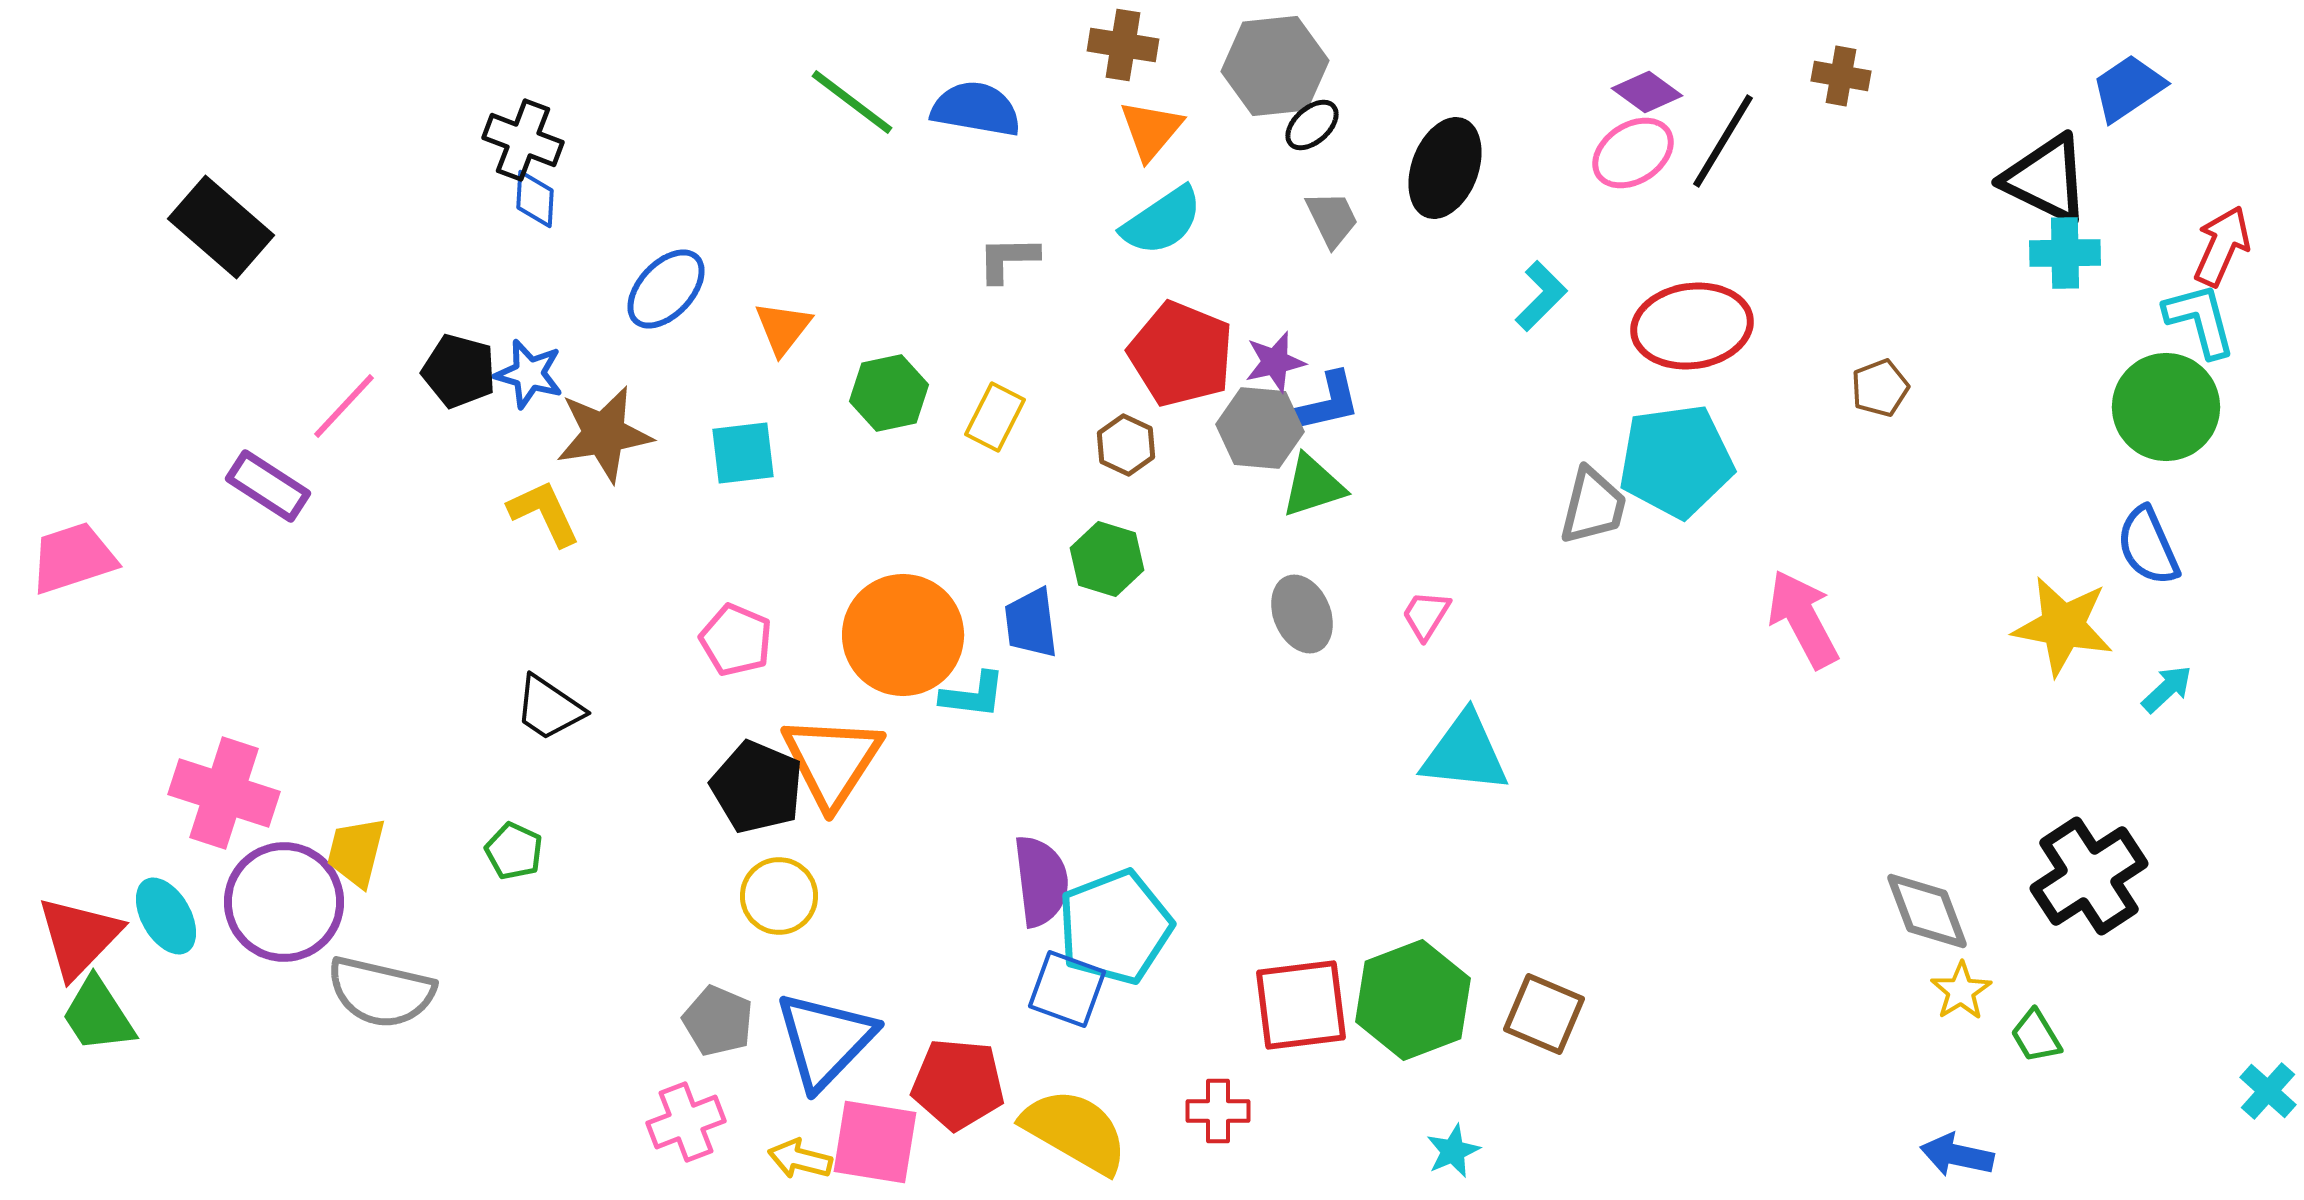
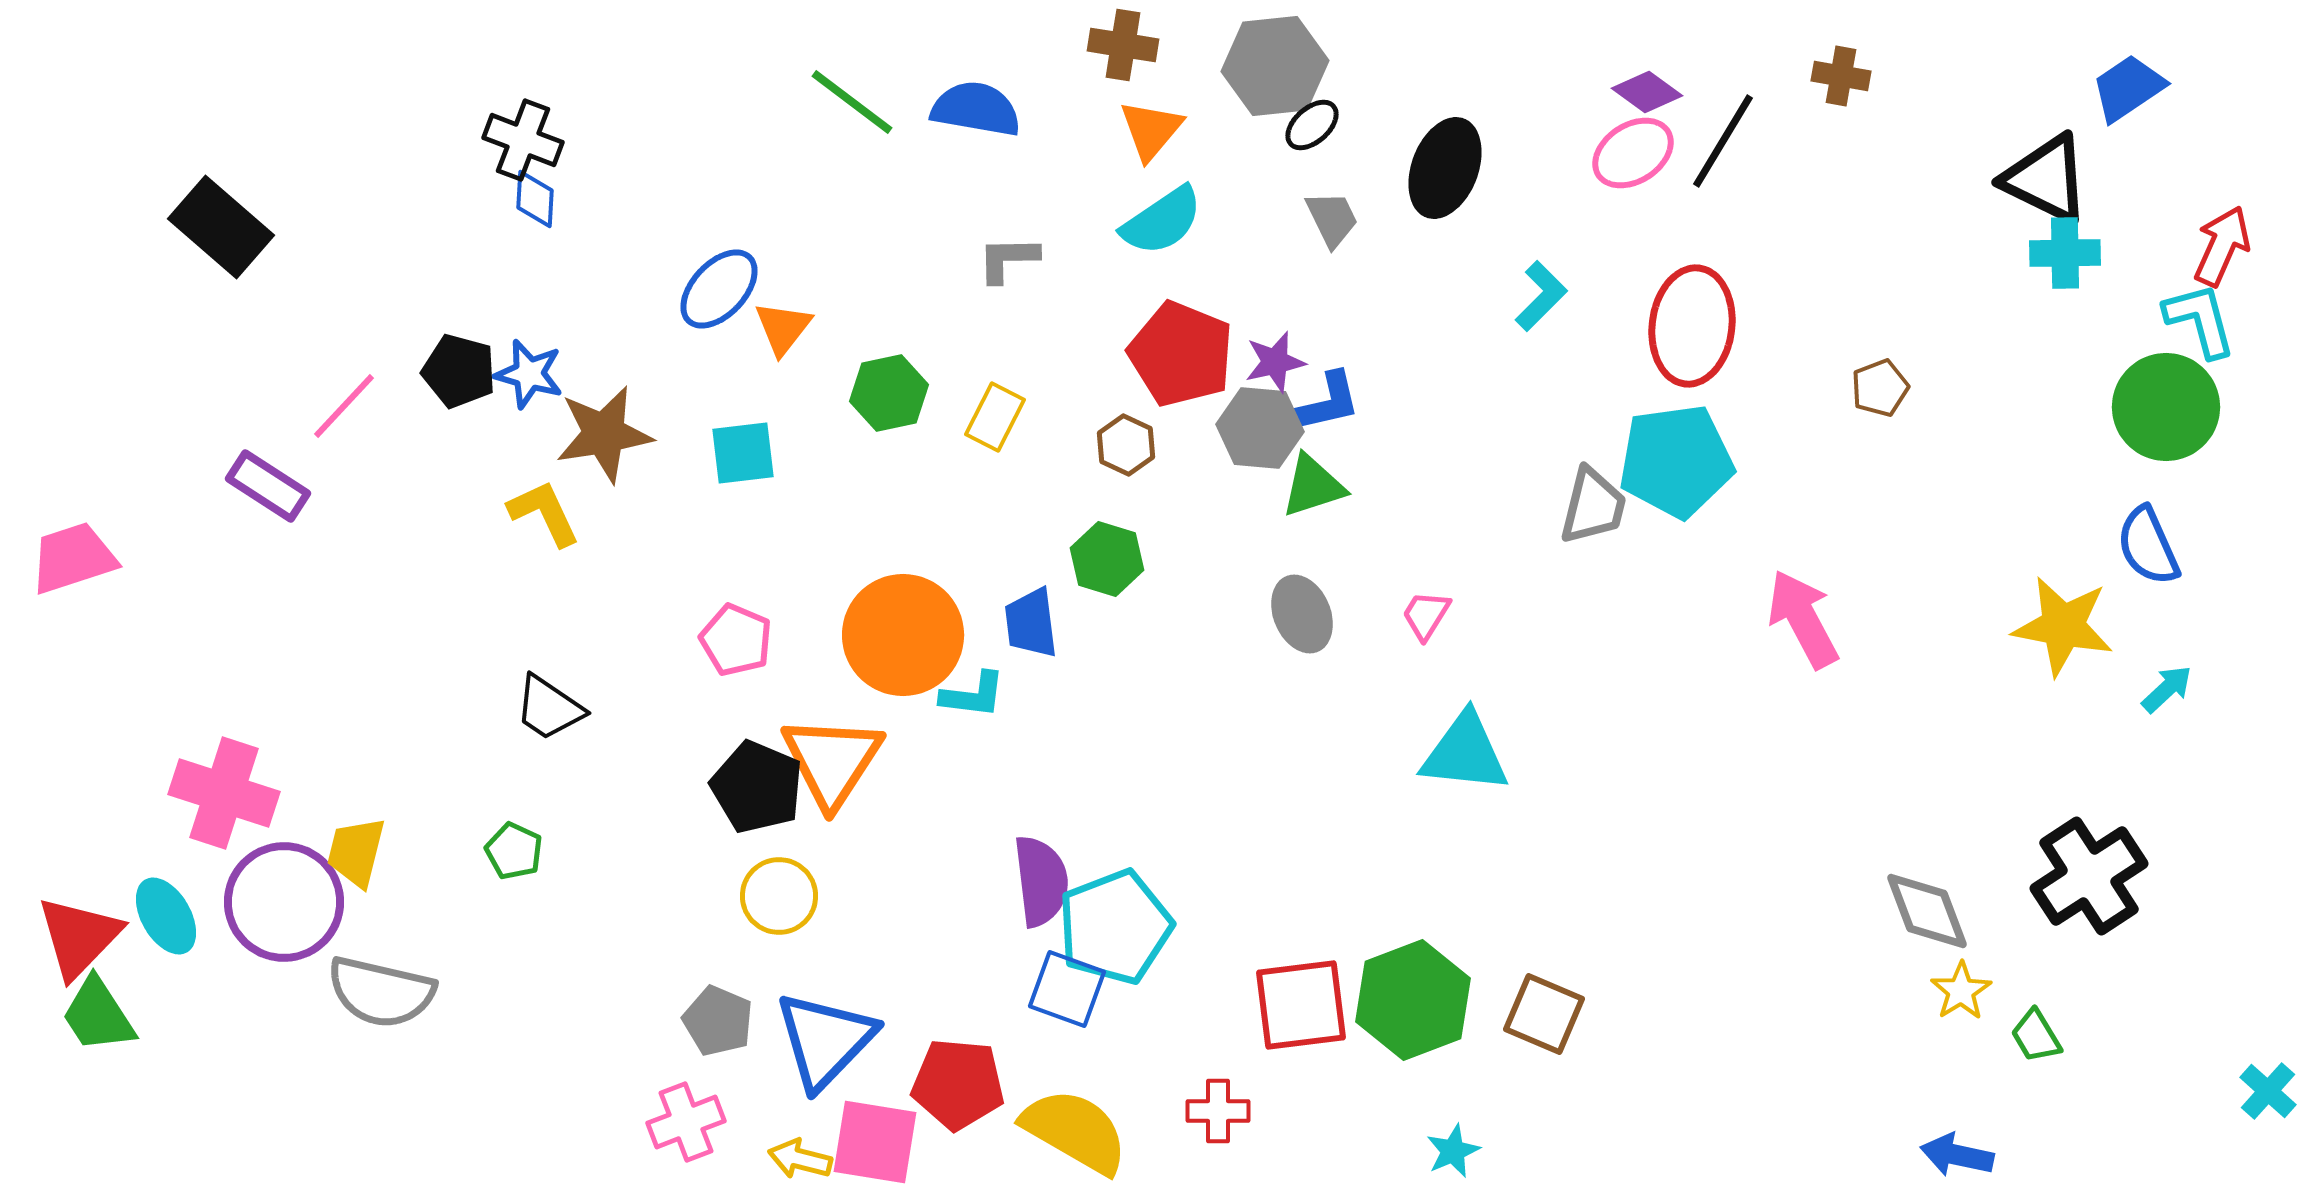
blue ellipse at (666, 289): moved 53 px right
red ellipse at (1692, 326): rotated 75 degrees counterclockwise
